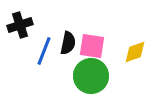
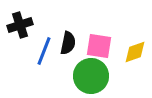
pink square: moved 7 px right
